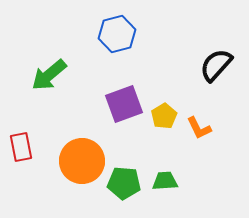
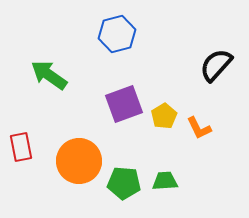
green arrow: rotated 75 degrees clockwise
orange circle: moved 3 px left
